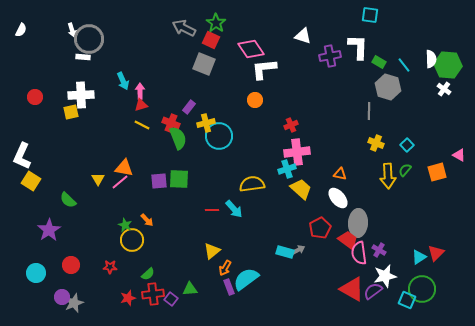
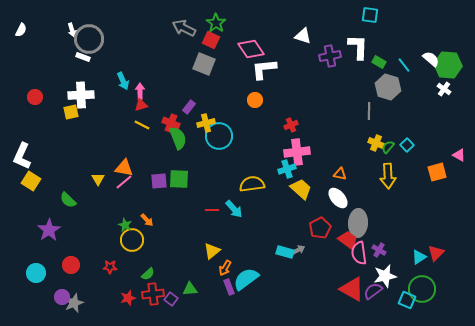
white rectangle at (83, 57): rotated 16 degrees clockwise
white semicircle at (431, 59): rotated 48 degrees counterclockwise
green semicircle at (405, 170): moved 17 px left, 23 px up
pink line at (120, 182): moved 4 px right
